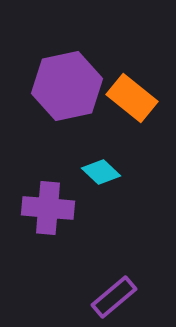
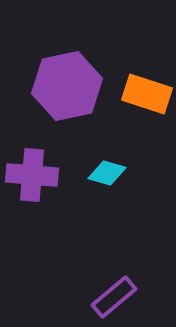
orange rectangle: moved 15 px right, 4 px up; rotated 21 degrees counterclockwise
cyan diamond: moved 6 px right, 1 px down; rotated 27 degrees counterclockwise
purple cross: moved 16 px left, 33 px up
